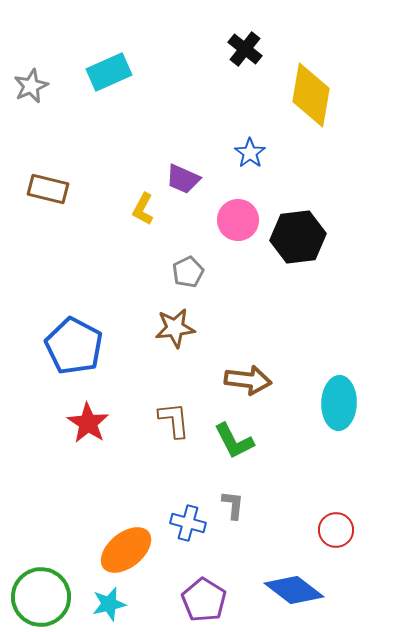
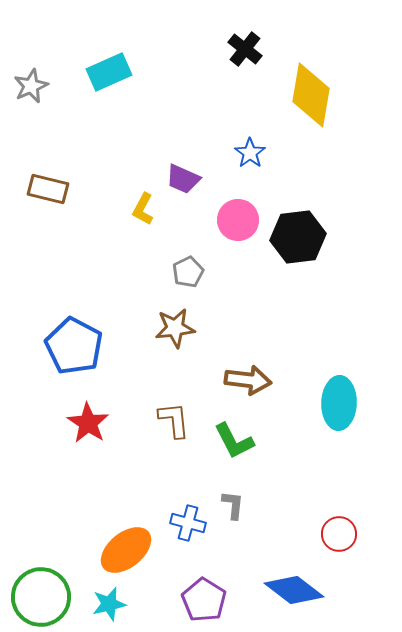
red circle: moved 3 px right, 4 px down
